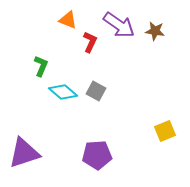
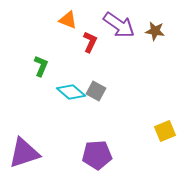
cyan diamond: moved 8 px right
